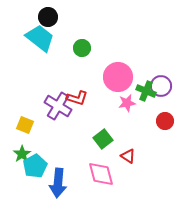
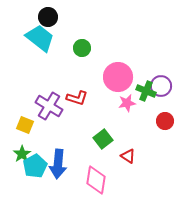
purple cross: moved 9 px left
pink diamond: moved 5 px left, 6 px down; rotated 24 degrees clockwise
blue arrow: moved 19 px up
